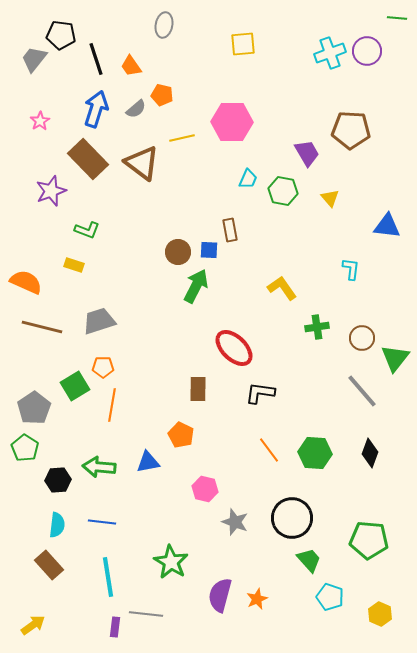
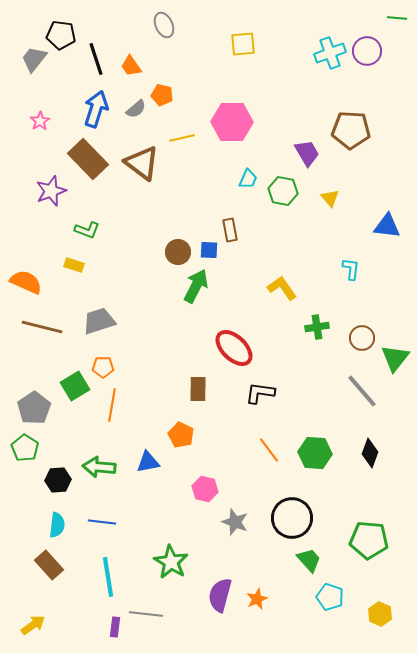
gray ellipse at (164, 25): rotated 35 degrees counterclockwise
